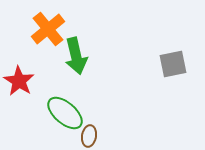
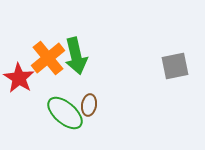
orange cross: moved 29 px down
gray square: moved 2 px right, 2 px down
red star: moved 3 px up
brown ellipse: moved 31 px up
